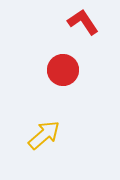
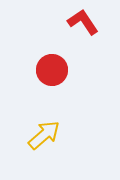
red circle: moved 11 px left
